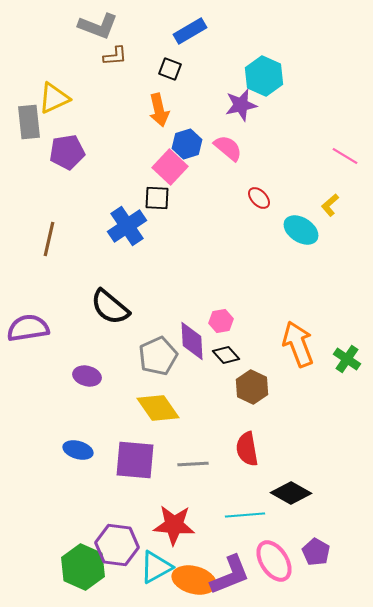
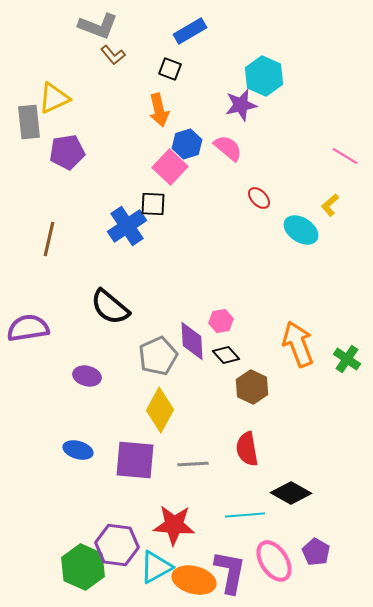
brown L-shape at (115, 56): moved 2 px left, 1 px up; rotated 55 degrees clockwise
black square at (157, 198): moved 4 px left, 6 px down
yellow diamond at (158, 408): moved 2 px right, 2 px down; rotated 63 degrees clockwise
purple L-shape at (230, 575): moved 3 px up; rotated 57 degrees counterclockwise
